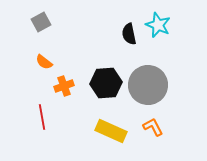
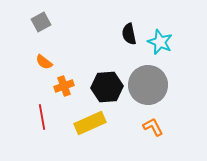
cyan star: moved 2 px right, 17 px down
black hexagon: moved 1 px right, 4 px down
yellow rectangle: moved 21 px left, 8 px up; rotated 48 degrees counterclockwise
